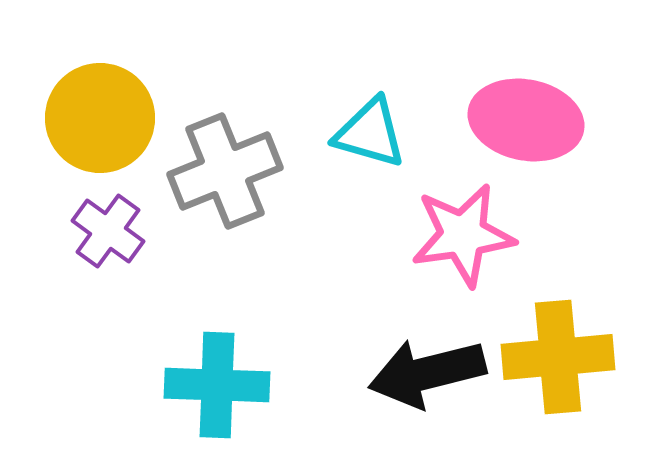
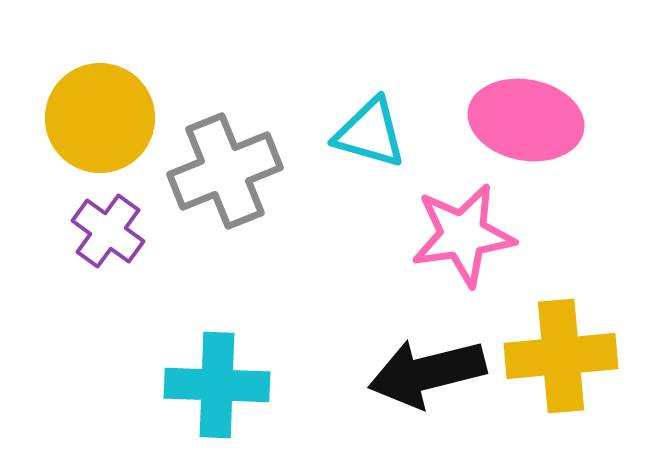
yellow cross: moved 3 px right, 1 px up
